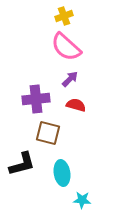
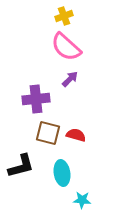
red semicircle: moved 30 px down
black L-shape: moved 1 px left, 2 px down
